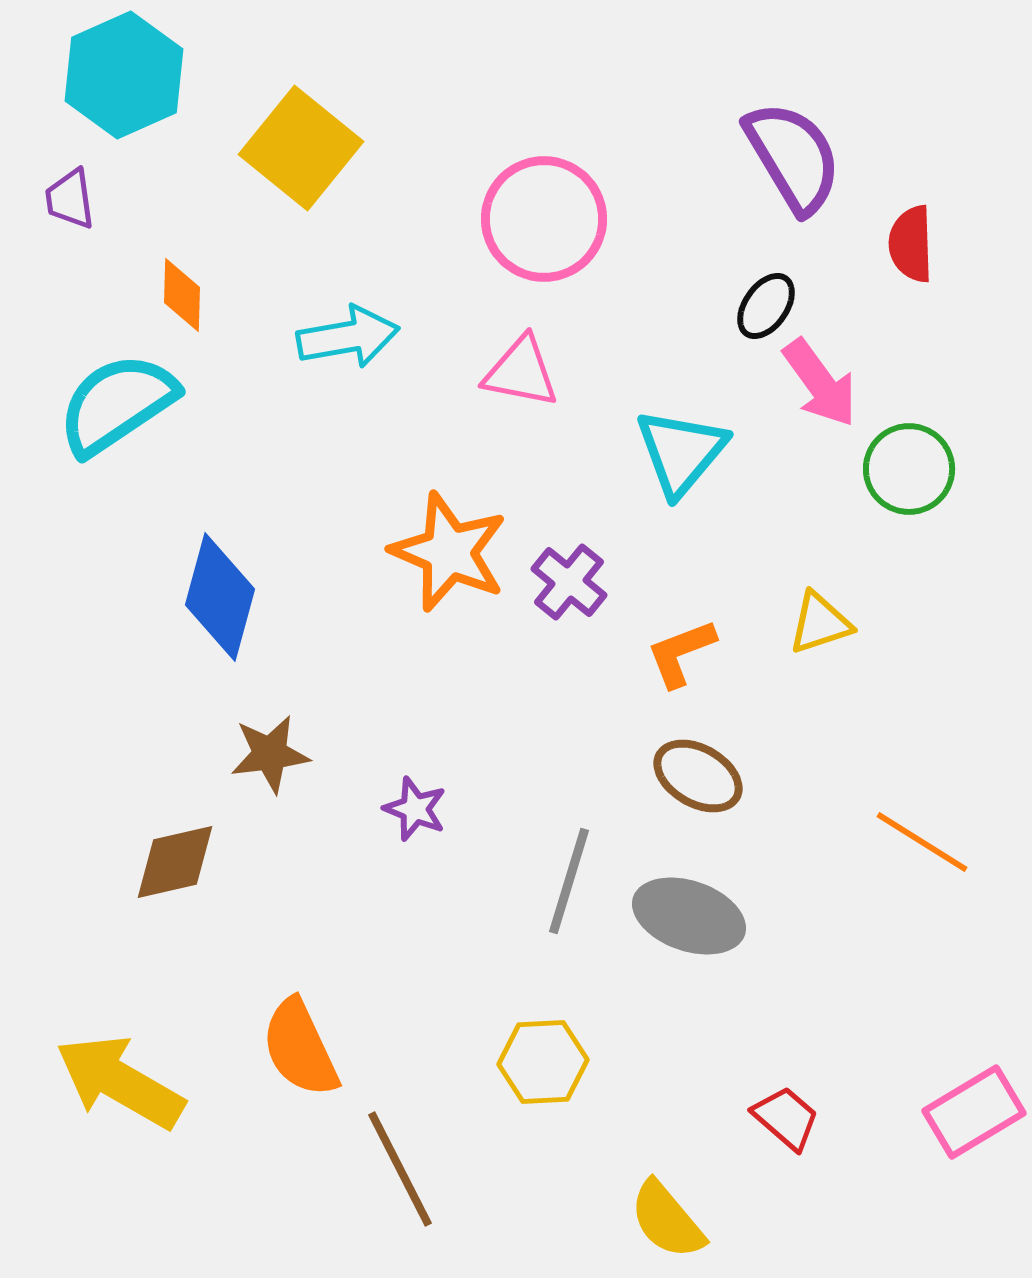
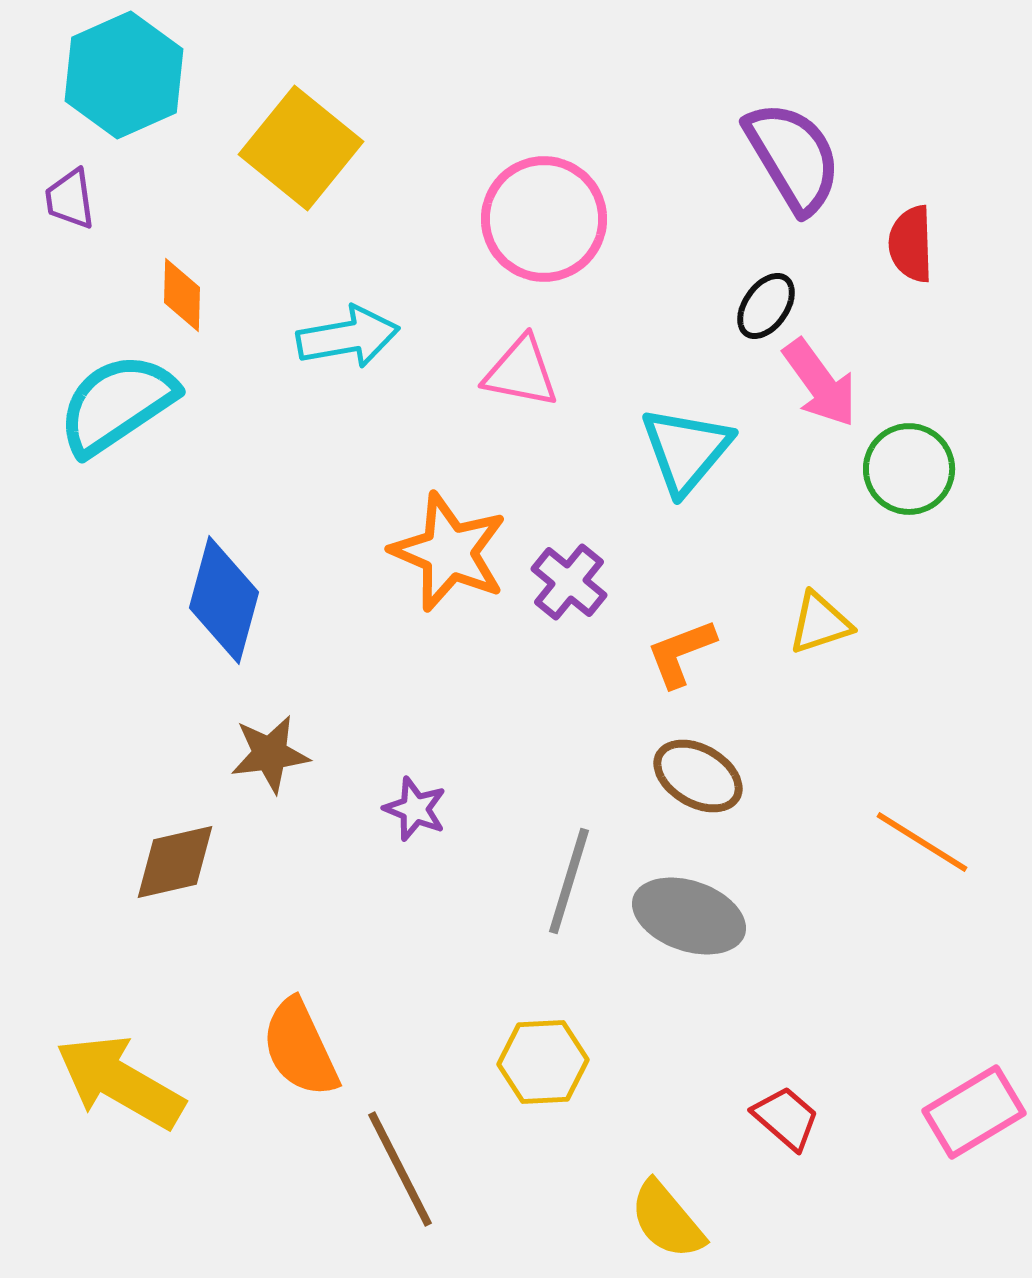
cyan triangle: moved 5 px right, 2 px up
blue diamond: moved 4 px right, 3 px down
